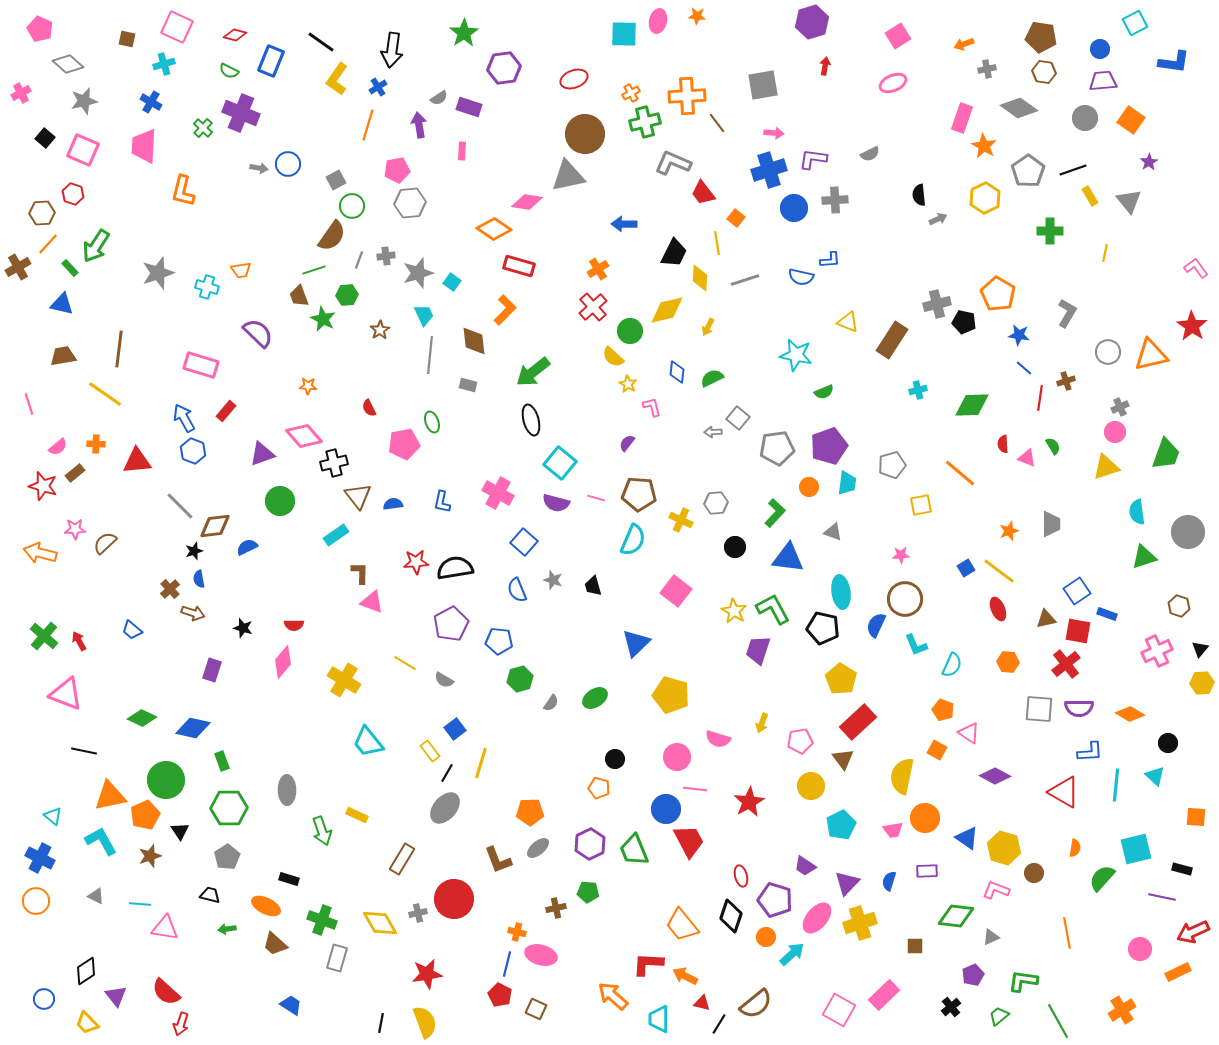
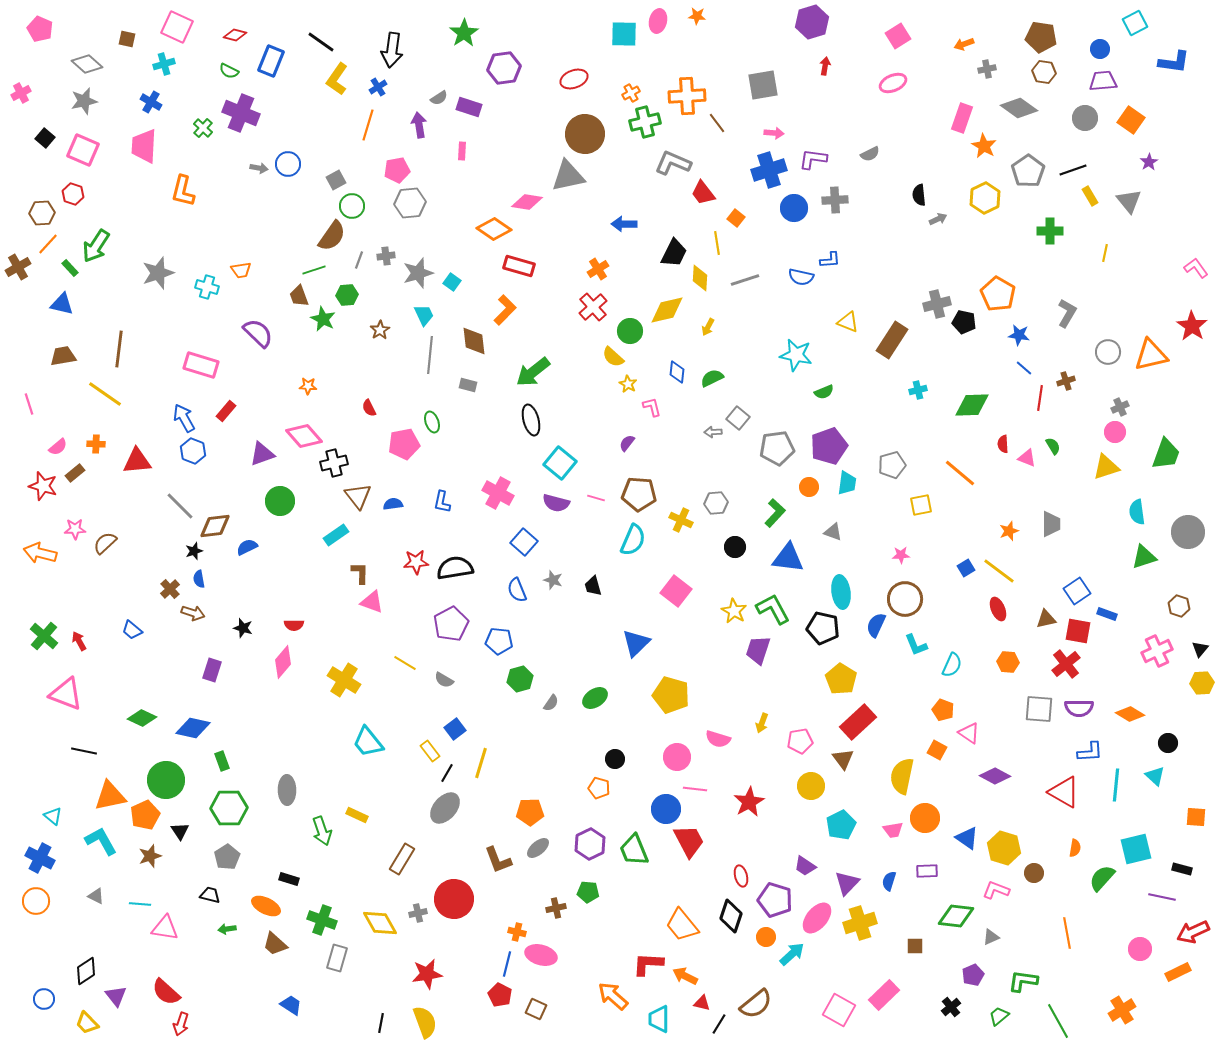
gray diamond at (68, 64): moved 19 px right
